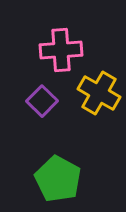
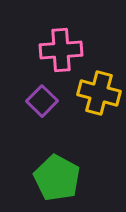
yellow cross: rotated 15 degrees counterclockwise
green pentagon: moved 1 px left, 1 px up
